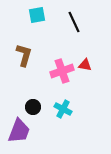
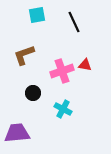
brown L-shape: rotated 125 degrees counterclockwise
black circle: moved 14 px up
purple trapezoid: moved 2 px left, 2 px down; rotated 116 degrees counterclockwise
